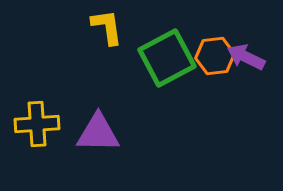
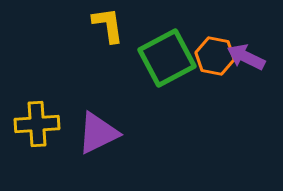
yellow L-shape: moved 1 px right, 2 px up
orange hexagon: rotated 18 degrees clockwise
purple triangle: rotated 27 degrees counterclockwise
